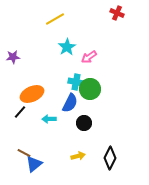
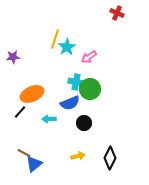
yellow line: moved 20 px down; rotated 42 degrees counterclockwise
blue semicircle: rotated 42 degrees clockwise
